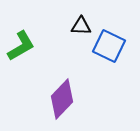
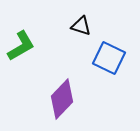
black triangle: rotated 15 degrees clockwise
blue square: moved 12 px down
